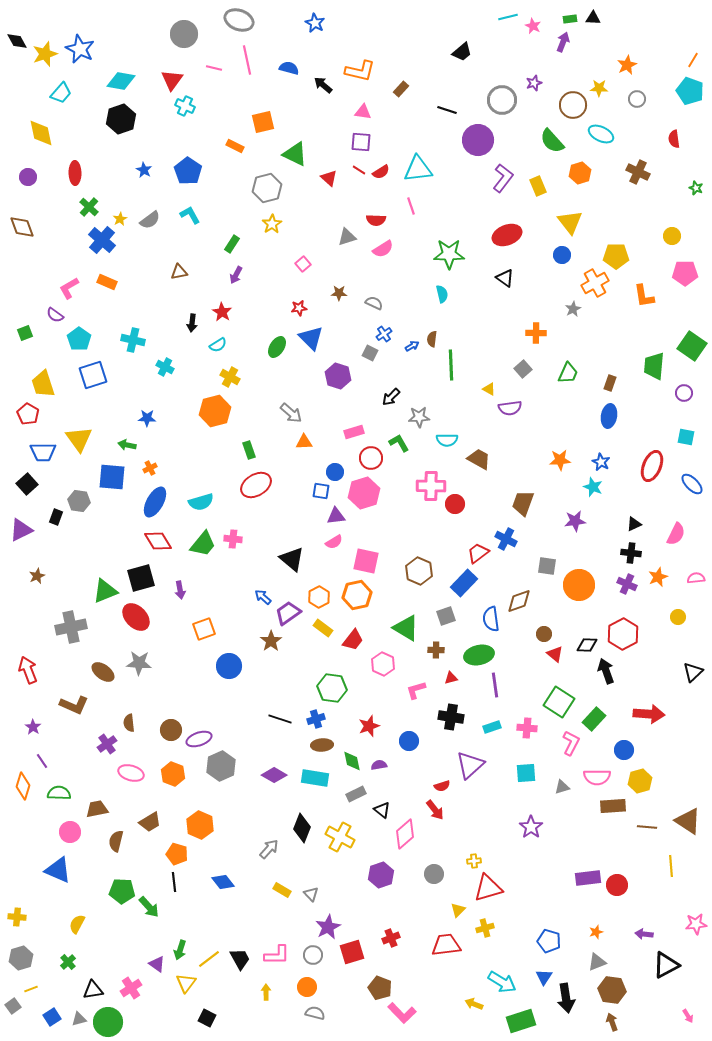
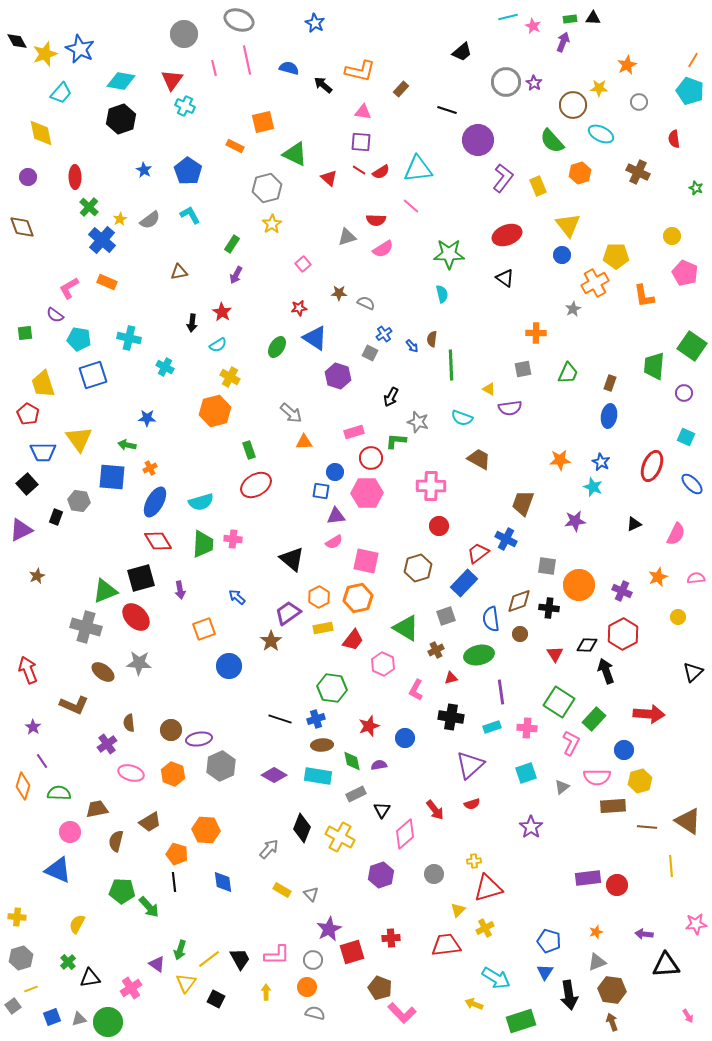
pink line at (214, 68): rotated 63 degrees clockwise
purple star at (534, 83): rotated 21 degrees counterclockwise
gray circle at (637, 99): moved 2 px right, 3 px down
gray circle at (502, 100): moved 4 px right, 18 px up
red ellipse at (75, 173): moved 4 px down
pink line at (411, 206): rotated 30 degrees counterclockwise
yellow triangle at (570, 222): moved 2 px left, 3 px down
pink pentagon at (685, 273): rotated 25 degrees clockwise
gray semicircle at (374, 303): moved 8 px left
green square at (25, 333): rotated 14 degrees clockwise
blue triangle at (311, 338): moved 4 px right; rotated 12 degrees counterclockwise
cyan pentagon at (79, 339): rotated 25 degrees counterclockwise
cyan cross at (133, 340): moved 4 px left, 2 px up
blue arrow at (412, 346): rotated 80 degrees clockwise
gray square at (523, 369): rotated 30 degrees clockwise
black arrow at (391, 397): rotated 18 degrees counterclockwise
gray star at (419, 417): moved 1 px left, 5 px down; rotated 20 degrees clockwise
cyan square at (686, 437): rotated 12 degrees clockwise
cyan semicircle at (447, 440): moved 15 px right, 22 px up; rotated 20 degrees clockwise
green L-shape at (399, 443): moved 3 px left, 2 px up; rotated 55 degrees counterclockwise
pink hexagon at (364, 493): moved 3 px right; rotated 16 degrees clockwise
red circle at (455, 504): moved 16 px left, 22 px down
green trapezoid at (203, 544): rotated 36 degrees counterclockwise
black cross at (631, 553): moved 82 px left, 55 px down
brown hexagon at (419, 571): moved 1 px left, 3 px up; rotated 20 degrees clockwise
purple cross at (627, 584): moved 5 px left, 7 px down
orange hexagon at (357, 595): moved 1 px right, 3 px down
blue arrow at (263, 597): moved 26 px left
gray cross at (71, 627): moved 15 px right; rotated 28 degrees clockwise
yellow rectangle at (323, 628): rotated 48 degrees counterclockwise
brown circle at (544, 634): moved 24 px left
brown cross at (436, 650): rotated 28 degrees counterclockwise
red triangle at (555, 654): rotated 18 degrees clockwise
purple line at (495, 685): moved 6 px right, 7 px down
pink L-shape at (416, 690): rotated 45 degrees counterclockwise
purple ellipse at (199, 739): rotated 10 degrees clockwise
blue circle at (409, 741): moved 4 px left, 3 px up
cyan square at (526, 773): rotated 15 degrees counterclockwise
cyan rectangle at (315, 778): moved 3 px right, 2 px up
red semicircle at (442, 786): moved 30 px right, 18 px down
gray triangle at (562, 787): rotated 21 degrees counterclockwise
black triangle at (382, 810): rotated 24 degrees clockwise
orange hexagon at (200, 825): moved 6 px right, 5 px down; rotated 20 degrees counterclockwise
blue diamond at (223, 882): rotated 30 degrees clockwise
purple star at (328, 927): moved 1 px right, 2 px down
yellow cross at (485, 928): rotated 12 degrees counterclockwise
red cross at (391, 938): rotated 18 degrees clockwise
gray circle at (313, 955): moved 5 px down
black triangle at (666, 965): rotated 24 degrees clockwise
blue triangle at (544, 977): moved 1 px right, 5 px up
cyan arrow at (502, 982): moved 6 px left, 4 px up
black triangle at (93, 990): moved 3 px left, 12 px up
black arrow at (566, 998): moved 3 px right, 3 px up
blue square at (52, 1017): rotated 12 degrees clockwise
black square at (207, 1018): moved 9 px right, 19 px up
